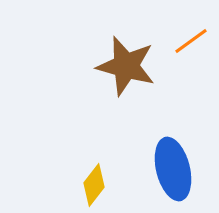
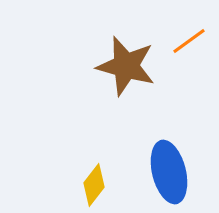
orange line: moved 2 px left
blue ellipse: moved 4 px left, 3 px down
